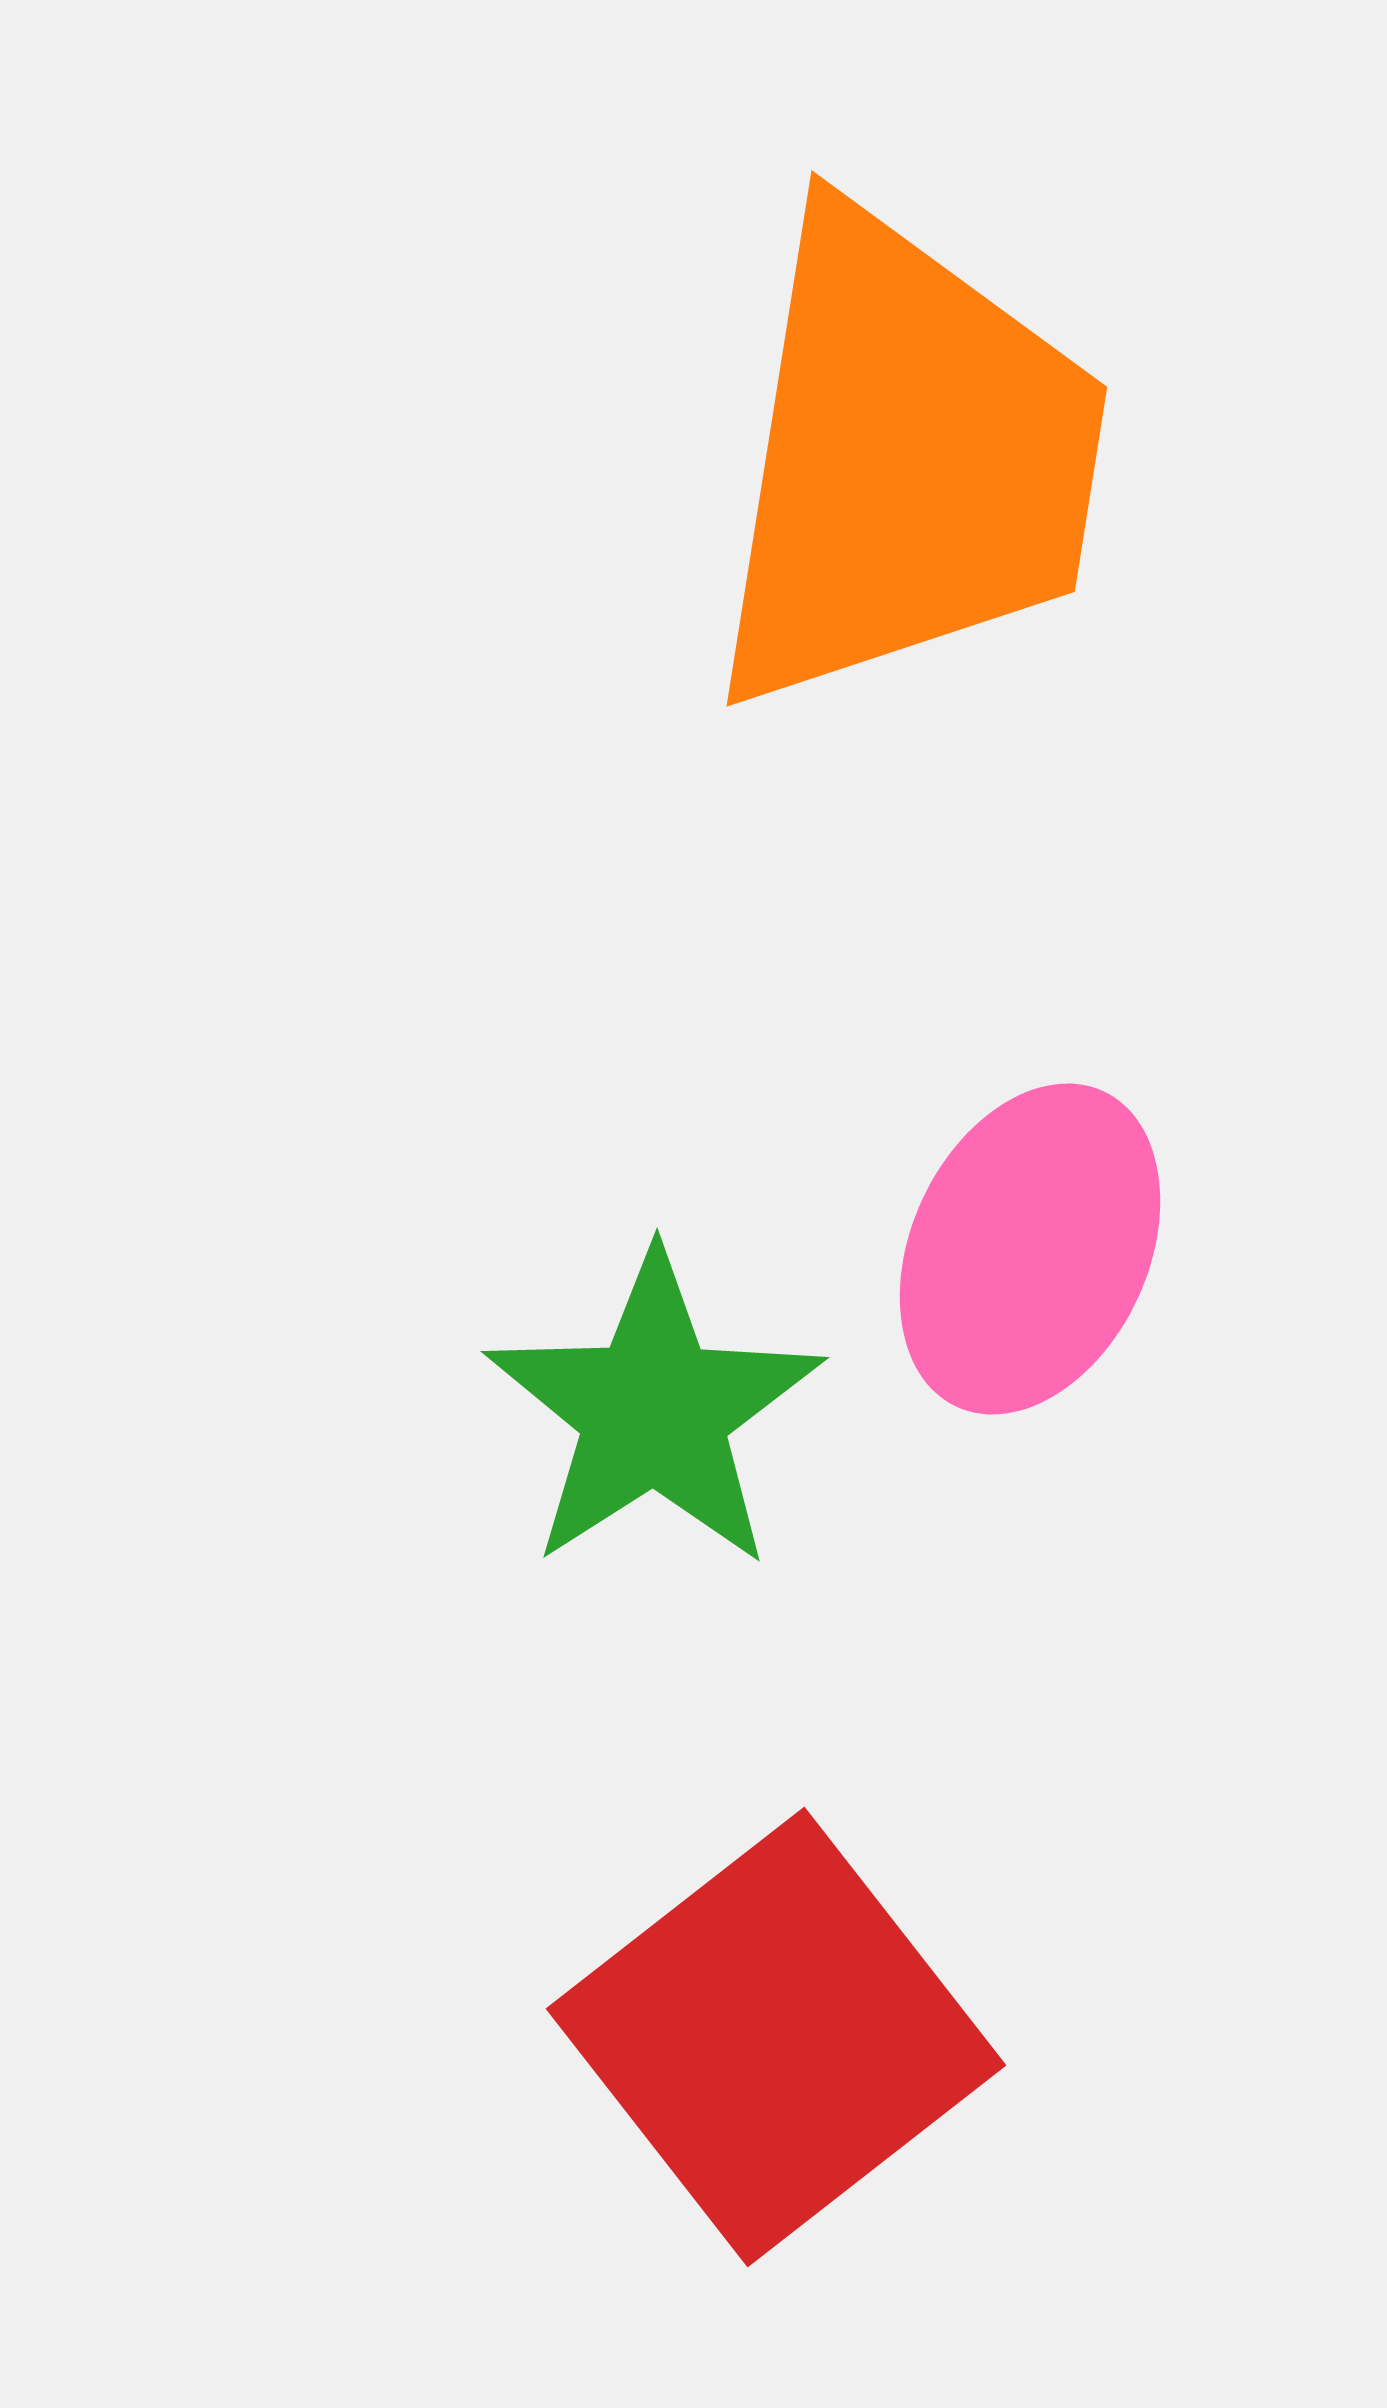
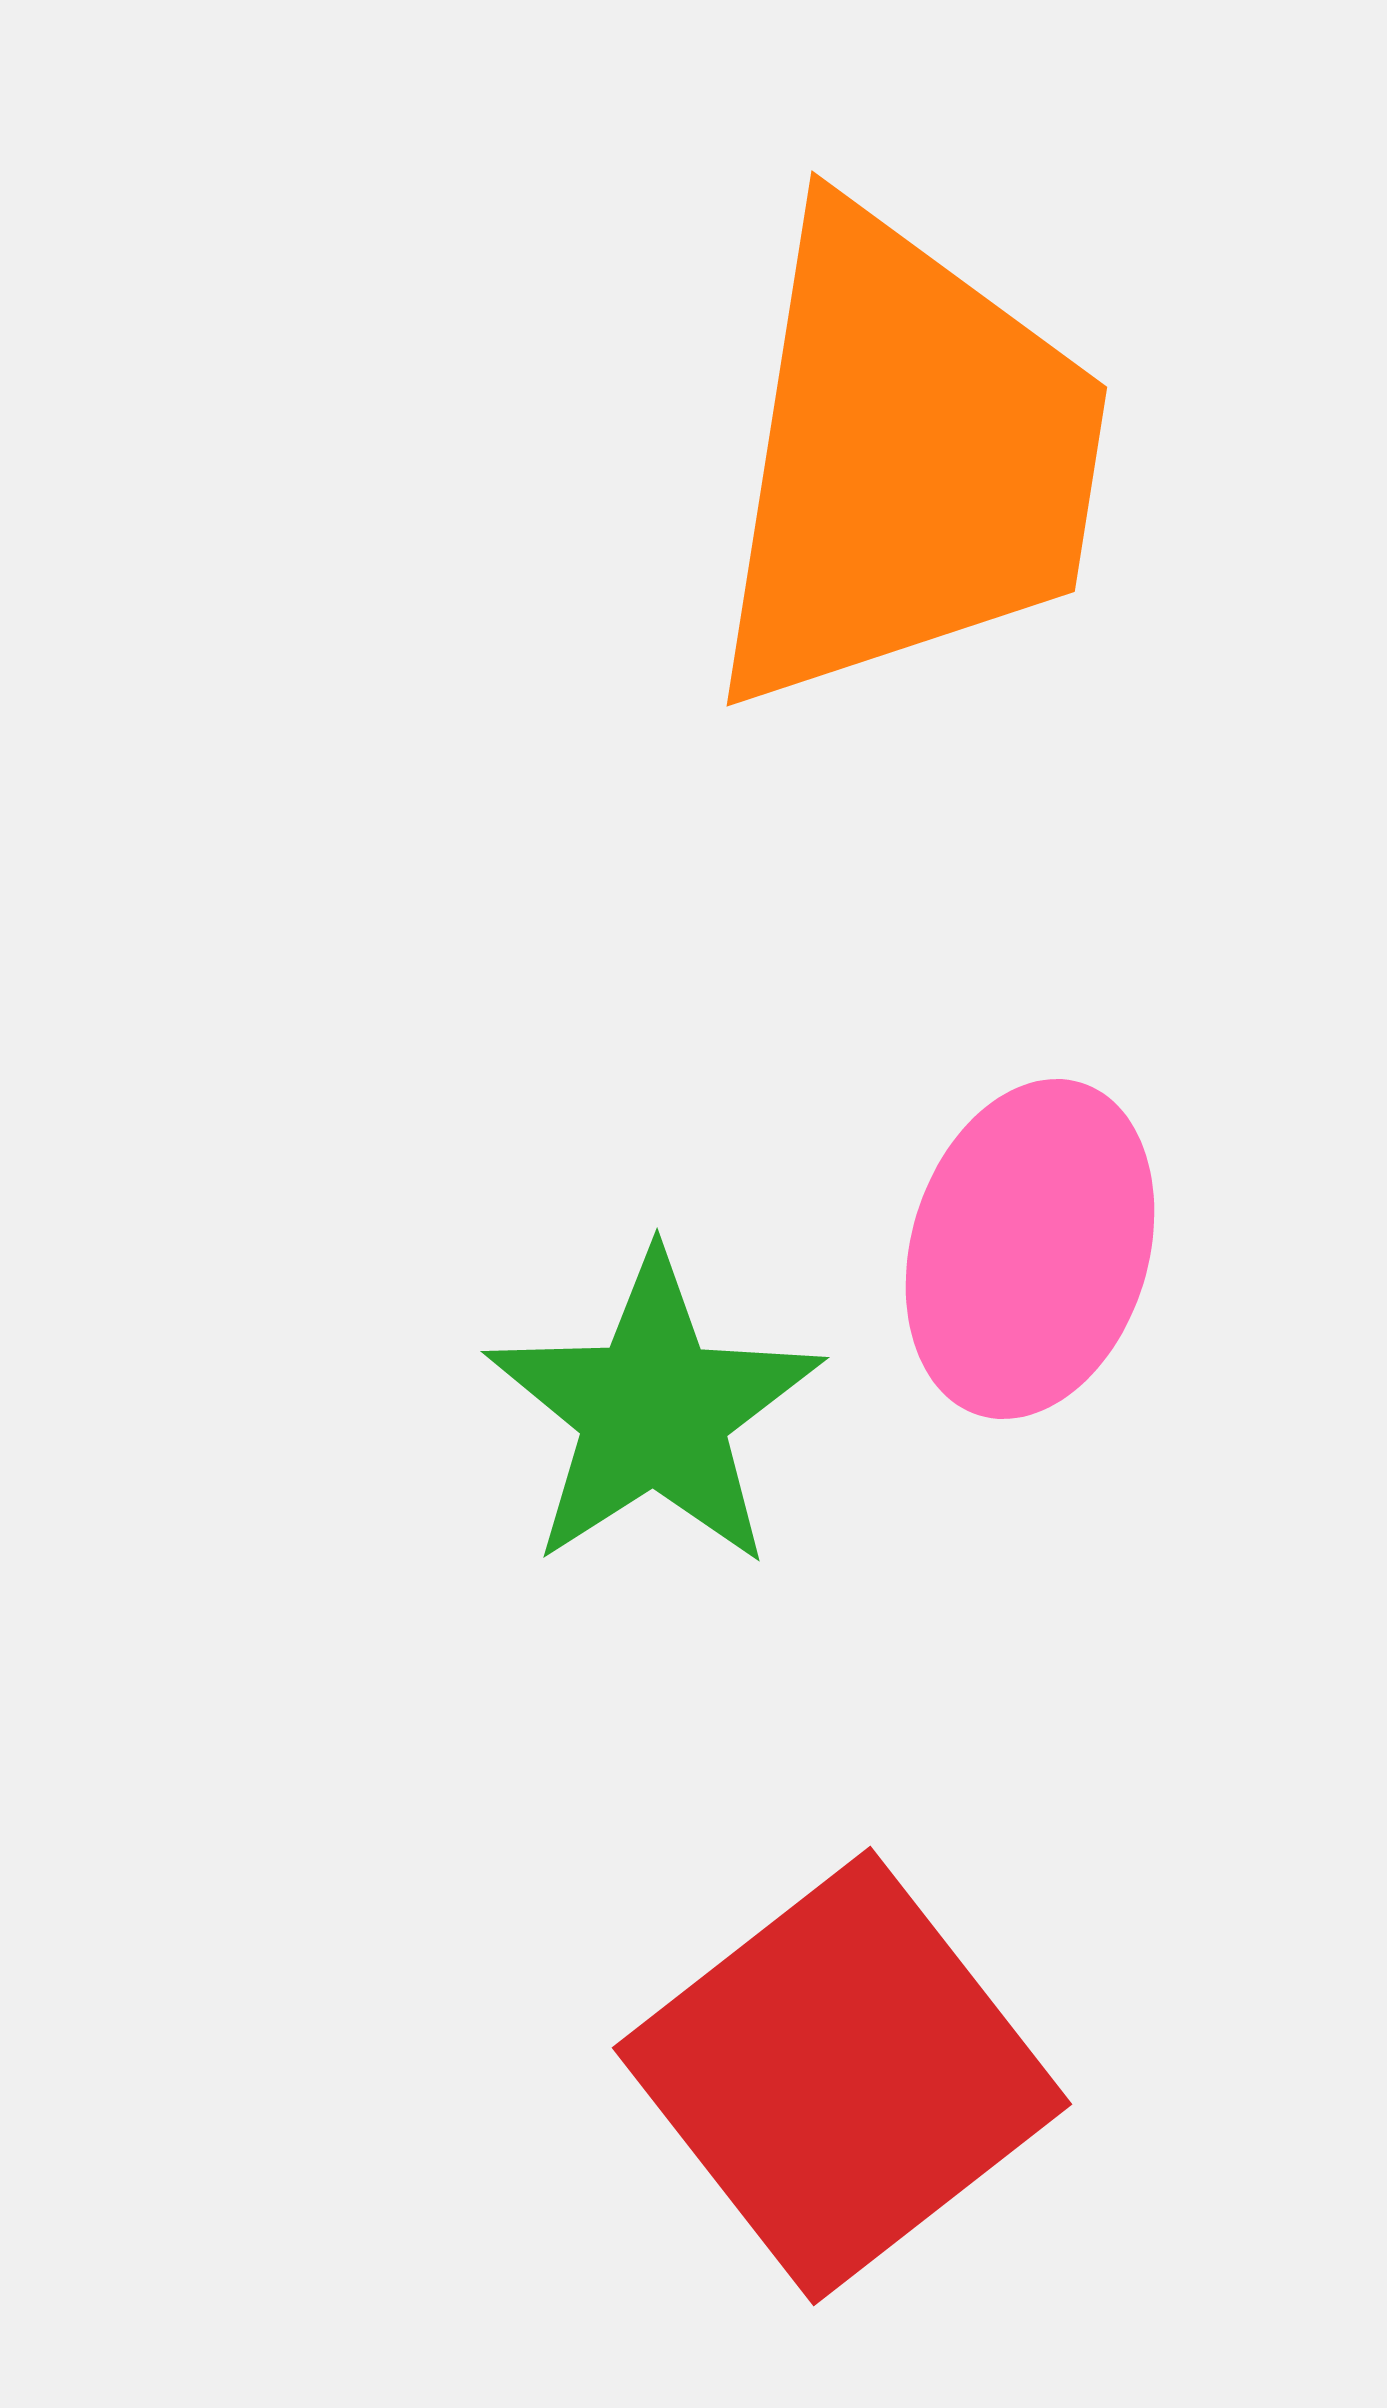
pink ellipse: rotated 8 degrees counterclockwise
red square: moved 66 px right, 39 px down
